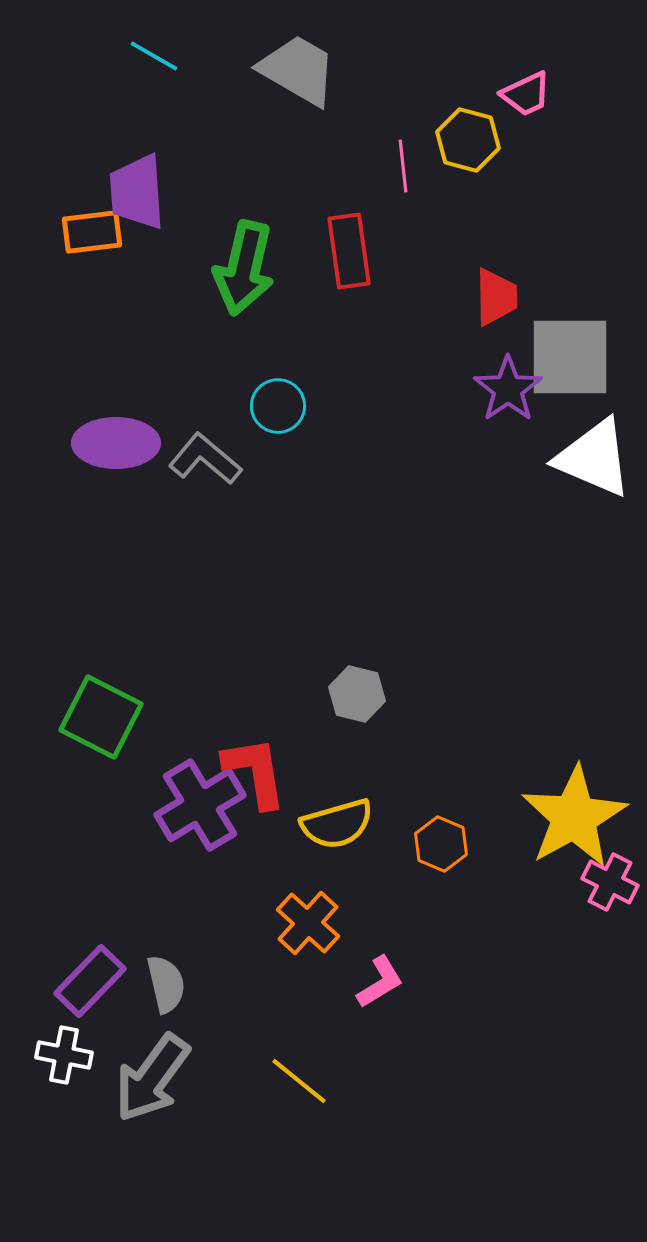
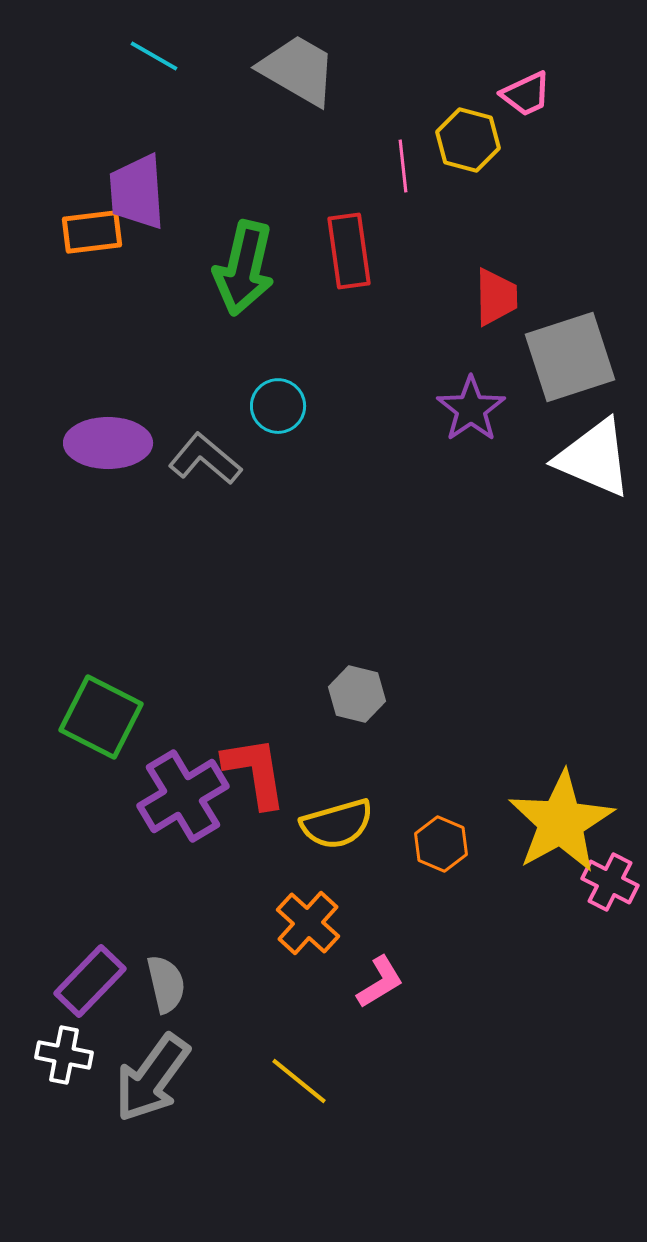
gray square: rotated 18 degrees counterclockwise
purple star: moved 37 px left, 20 px down
purple ellipse: moved 8 px left
purple cross: moved 17 px left, 9 px up
yellow star: moved 13 px left, 5 px down
